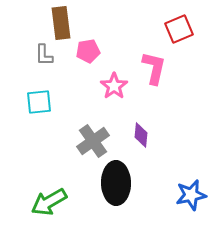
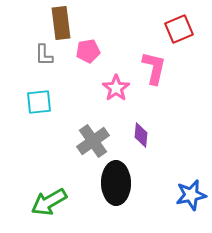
pink star: moved 2 px right, 2 px down
